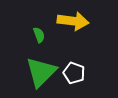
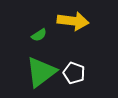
green semicircle: rotated 77 degrees clockwise
green triangle: rotated 8 degrees clockwise
